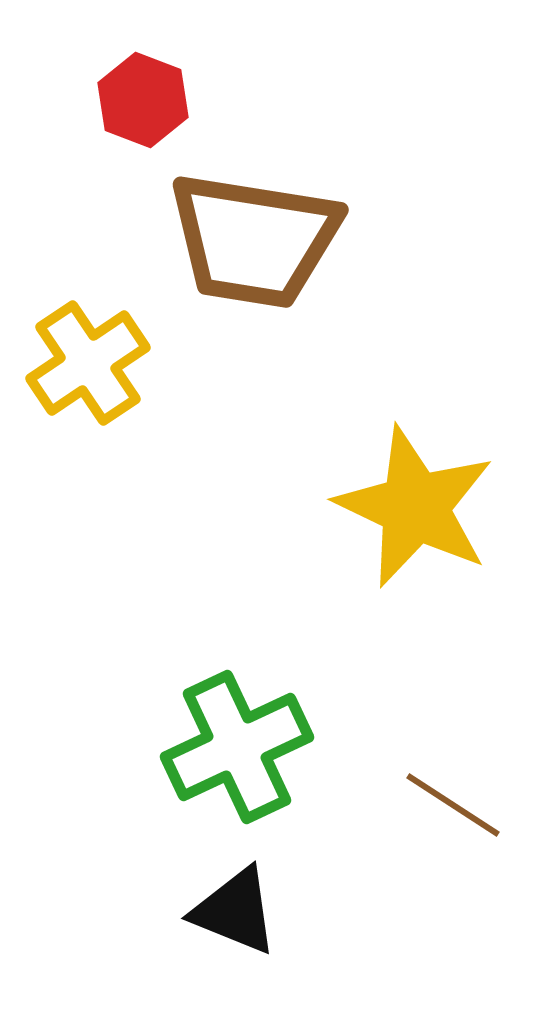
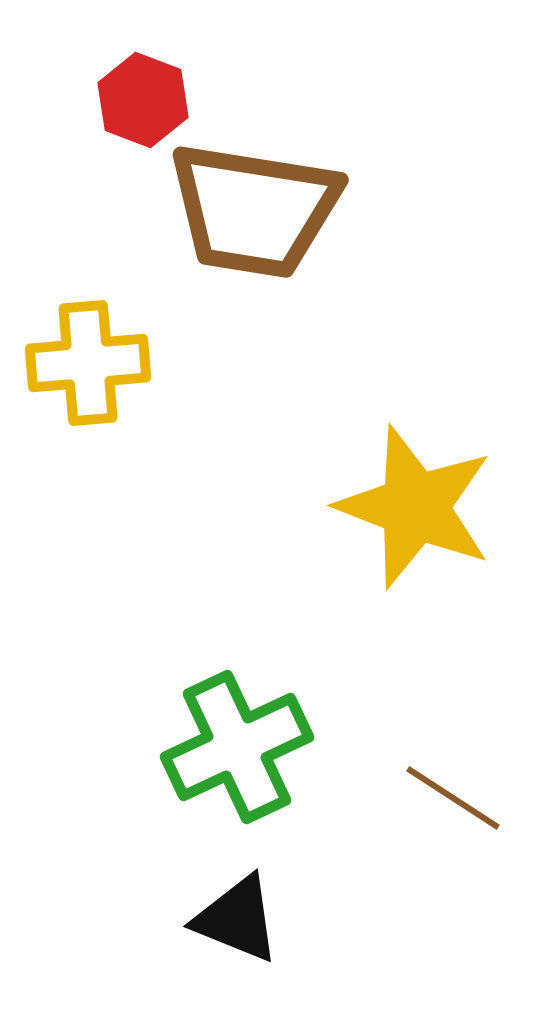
brown trapezoid: moved 30 px up
yellow cross: rotated 29 degrees clockwise
yellow star: rotated 4 degrees counterclockwise
brown line: moved 7 px up
black triangle: moved 2 px right, 8 px down
